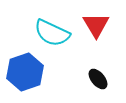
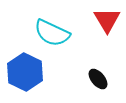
red triangle: moved 11 px right, 5 px up
blue hexagon: rotated 15 degrees counterclockwise
